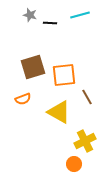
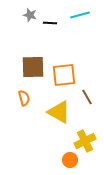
brown square: rotated 15 degrees clockwise
orange semicircle: moved 1 px right, 1 px up; rotated 84 degrees counterclockwise
orange circle: moved 4 px left, 4 px up
